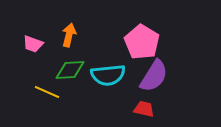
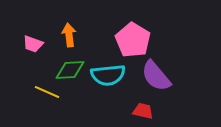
orange arrow: rotated 20 degrees counterclockwise
pink pentagon: moved 9 px left, 2 px up
purple semicircle: moved 2 px right; rotated 108 degrees clockwise
red trapezoid: moved 1 px left, 2 px down
